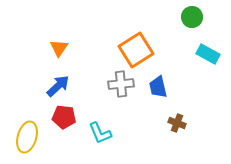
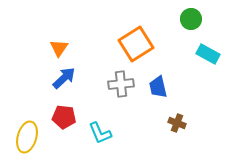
green circle: moved 1 px left, 2 px down
orange square: moved 6 px up
blue arrow: moved 6 px right, 8 px up
